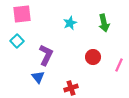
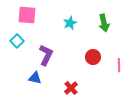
pink square: moved 5 px right, 1 px down; rotated 12 degrees clockwise
pink line: rotated 24 degrees counterclockwise
blue triangle: moved 3 px left, 1 px down; rotated 40 degrees counterclockwise
red cross: rotated 24 degrees counterclockwise
